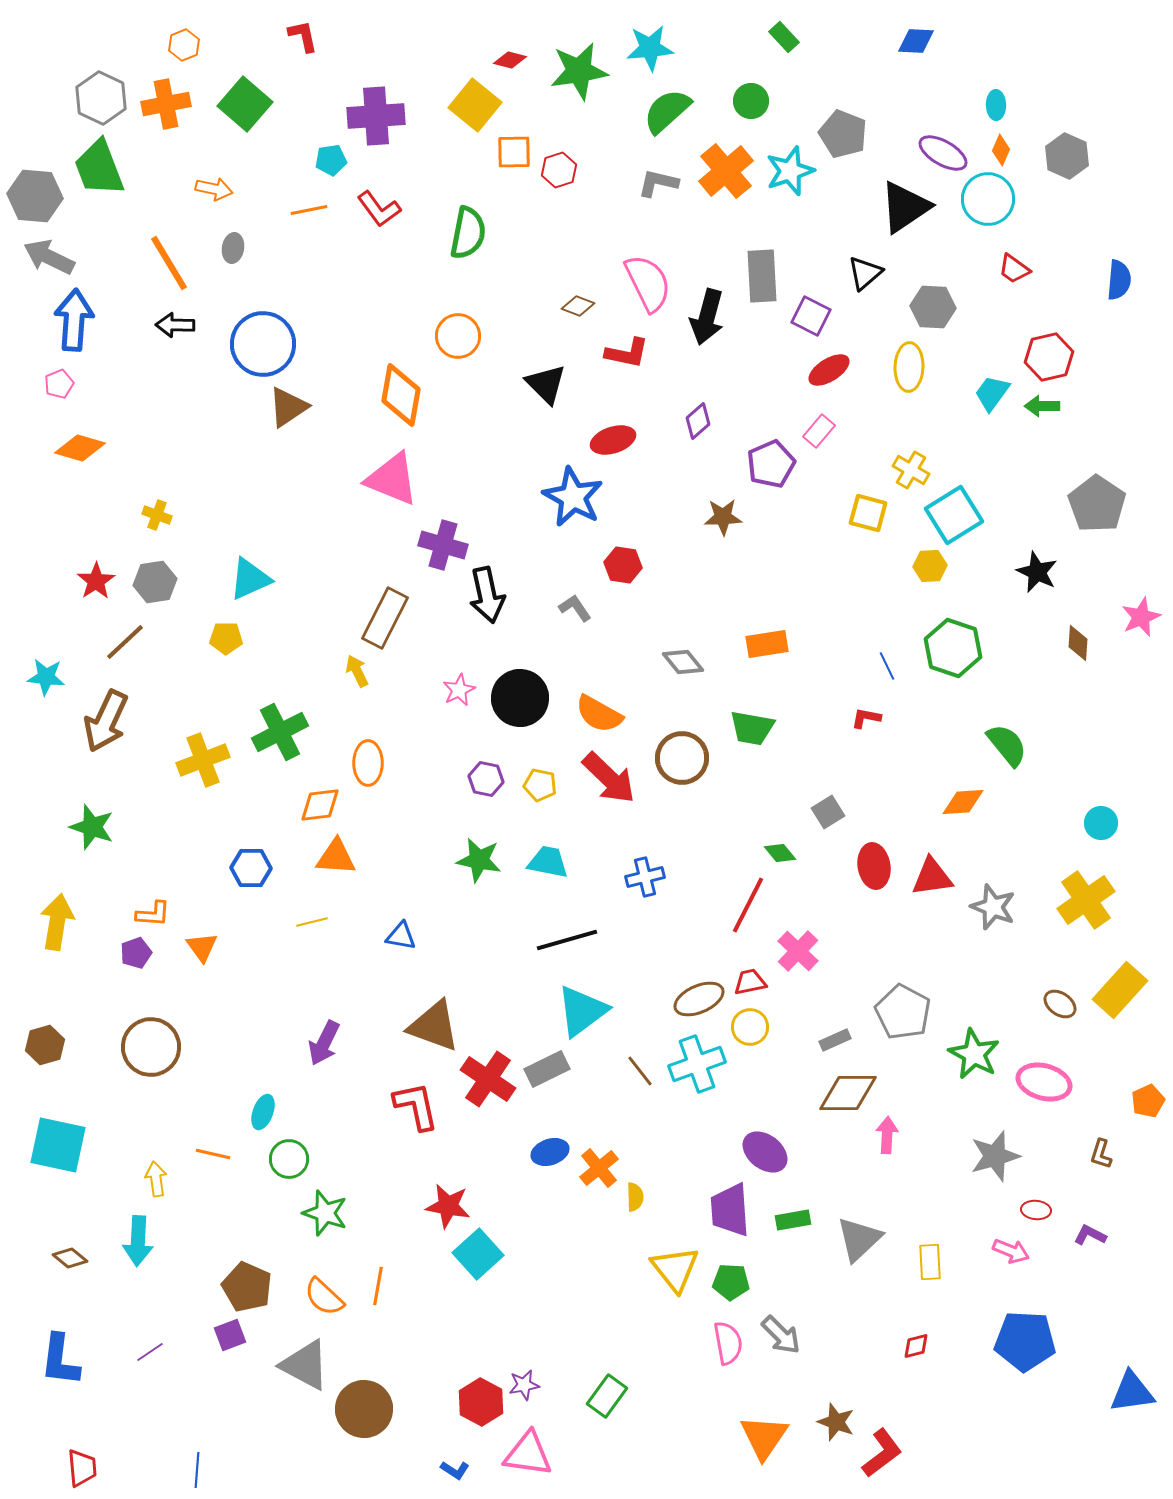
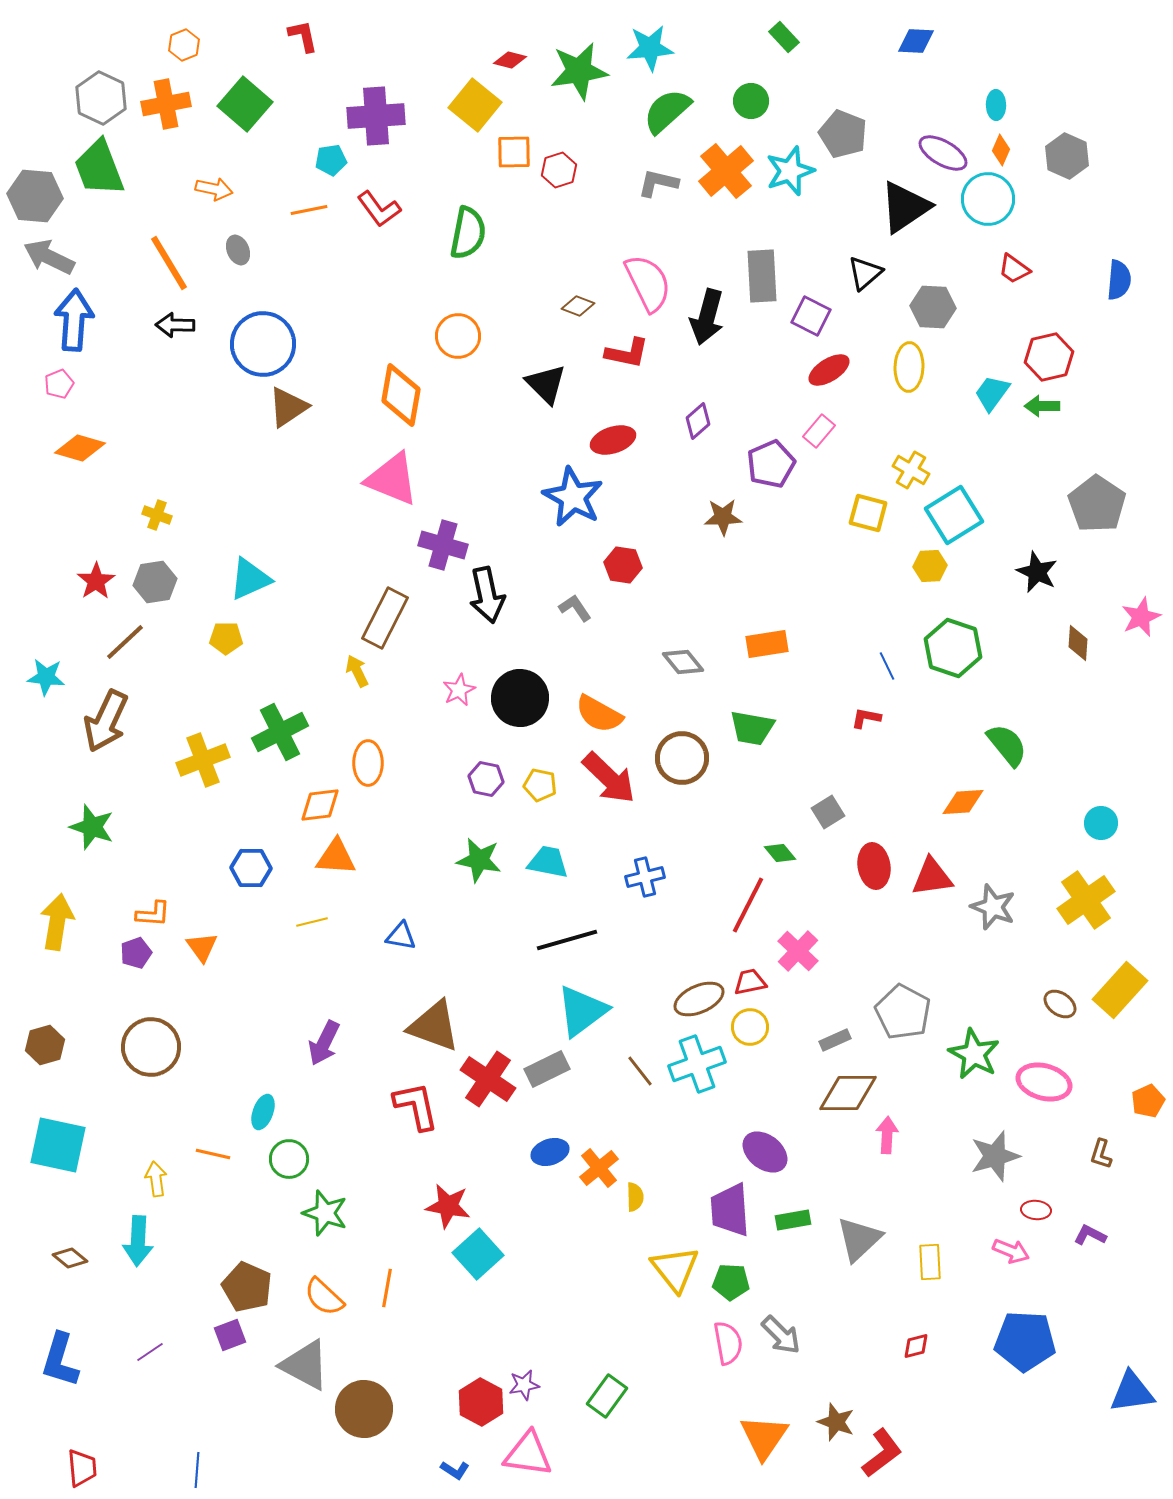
gray ellipse at (233, 248): moved 5 px right, 2 px down; rotated 32 degrees counterclockwise
orange line at (378, 1286): moved 9 px right, 2 px down
blue L-shape at (60, 1360): rotated 10 degrees clockwise
